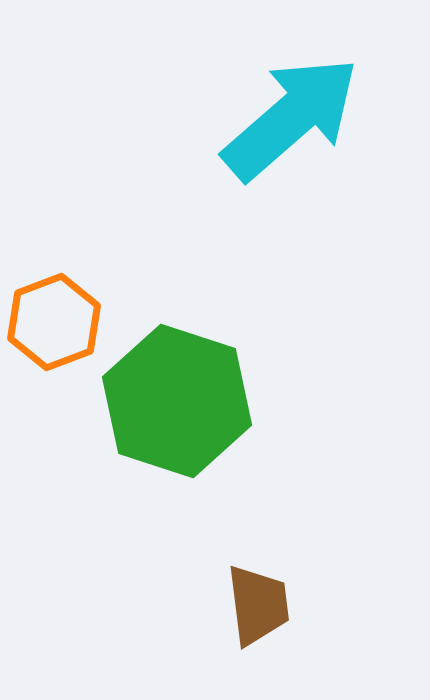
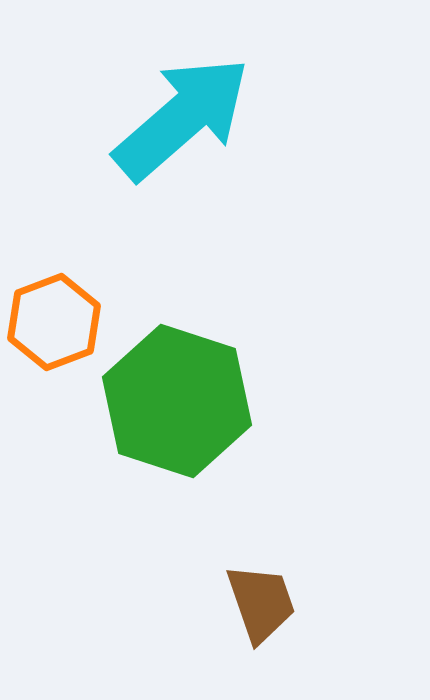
cyan arrow: moved 109 px left
brown trapezoid: moved 3 px right, 2 px up; rotated 12 degrees counterclockwise
